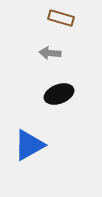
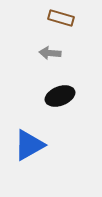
black ellipse: moved 1 px right, 2 px down
